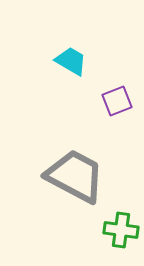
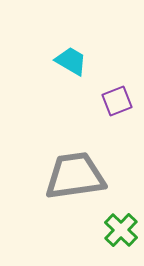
gray trapezoid: rotated 36 degrees counterclockwise
green cross: rotated 36 degrees clockwise
